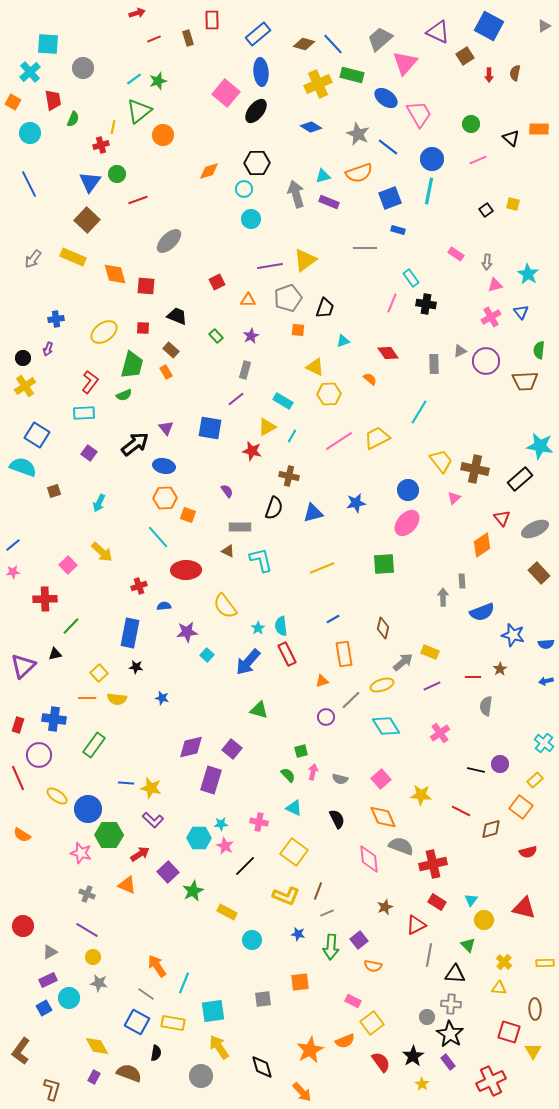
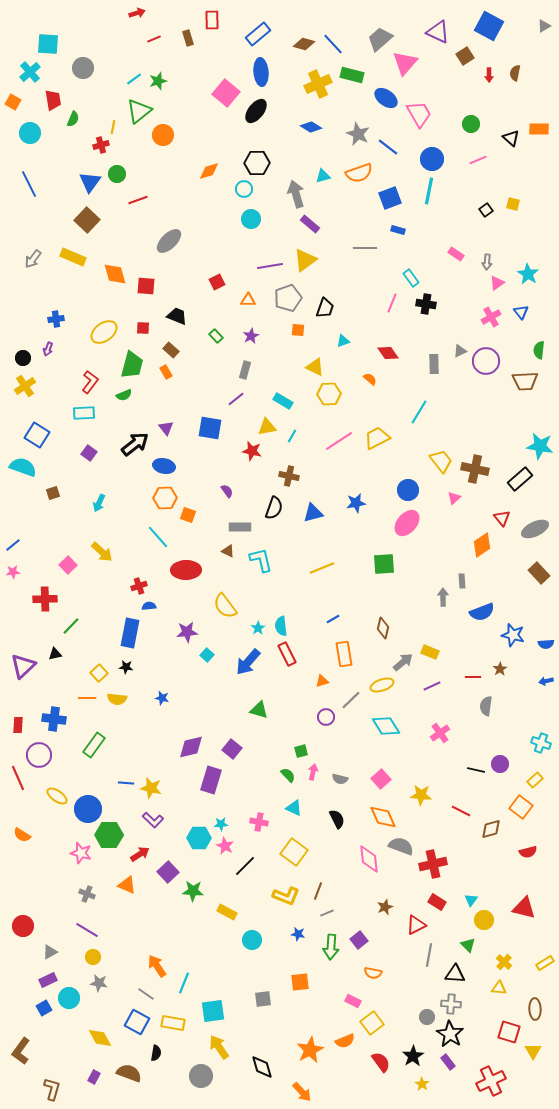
purple rectangle at (329, 202): moved 19 px left, 22 px down; rotated 18 degrees clockwise
pink triangle at (495, 285): moved 2 px right, 2 px up; rotated 21 degrees counterclockwise
yellow triangle at (267, 427): rotated 18 degrees clockwise
brown square at (54, 491): moved 1 px left, 2 px down
blue semicircle at (164, 606): moved 15 px left
black star at (136, 667): moved 10 px left
red rectangle at (18, 725): rotated 14 degrees counterclockwise
cyan cross at (544, 743): moved 3 px left; rotated 18 degrees counterclockwise
green star at (193, 891): rotated 30 degrees clockwise
yellow rectangle at (545, 963): rotated 30 degrees counterclockwise
orange semicircle at (373, 966): moved 7 px down
yellow diamond at (97, 1046): moved 3 px right, 8 px up
